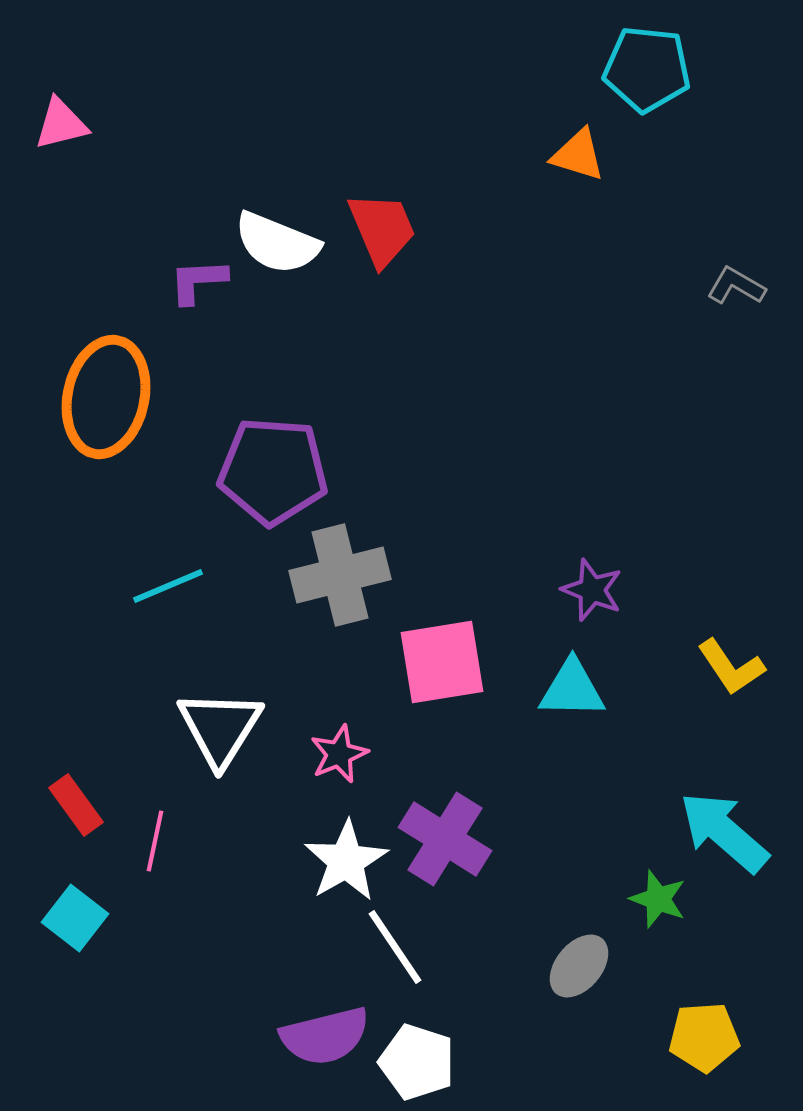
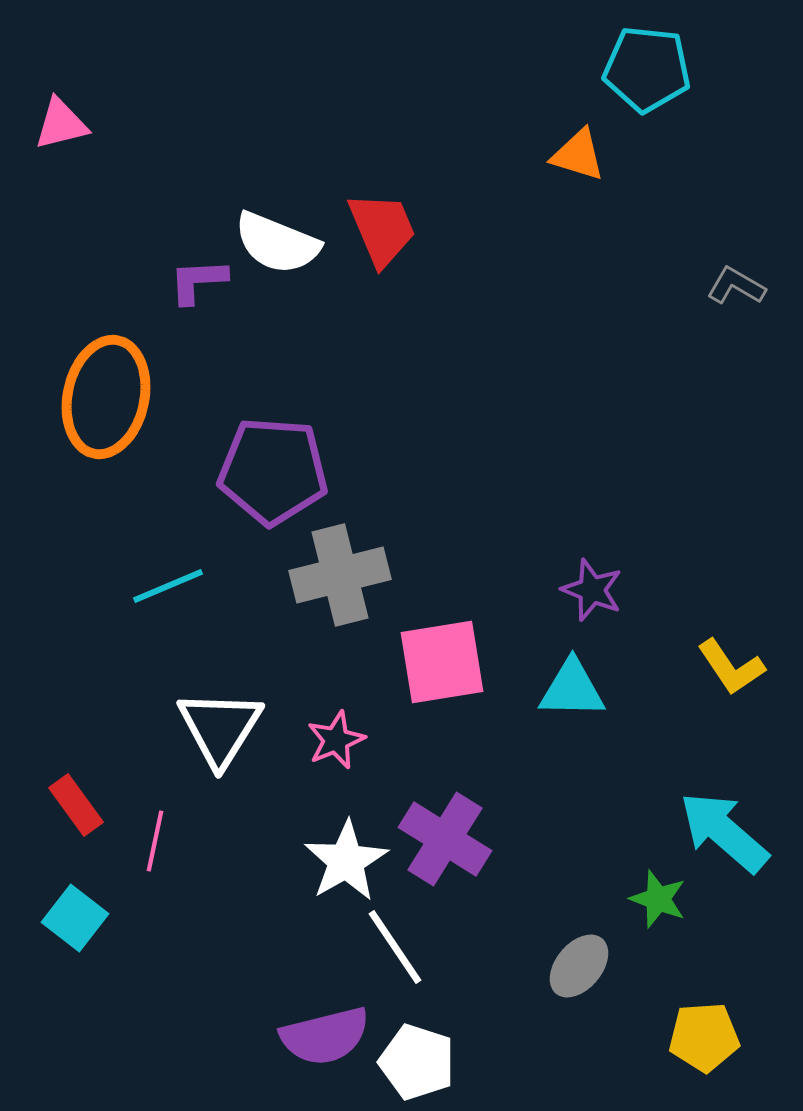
pink star: moved 3 px left, 14 px up
